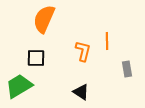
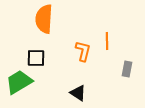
orange semicircle: rotated 20 degrees counterclockwise
gray rectangle: rotated 21 degrees clockwise
green trapezoid: moved 4 px up
black triangle: moved 3 px left, 1 px down
